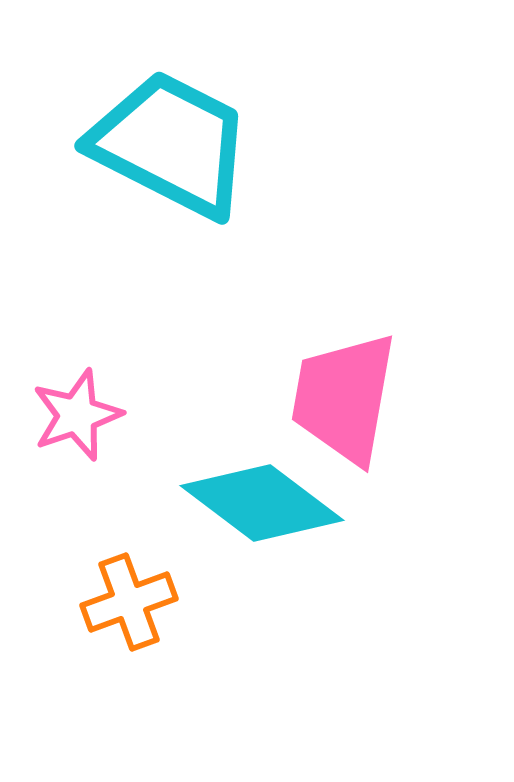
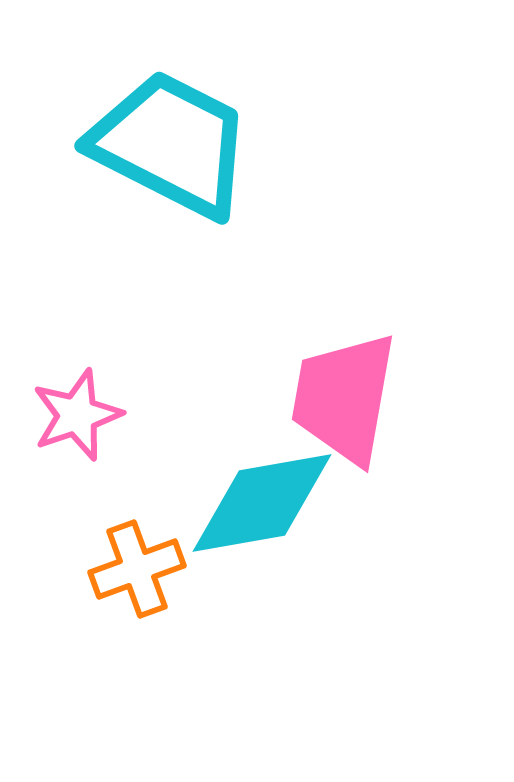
cyan diamond: rotated 47 degrees counterclockwise
orange cross: moved 8 px right, 33 px up
